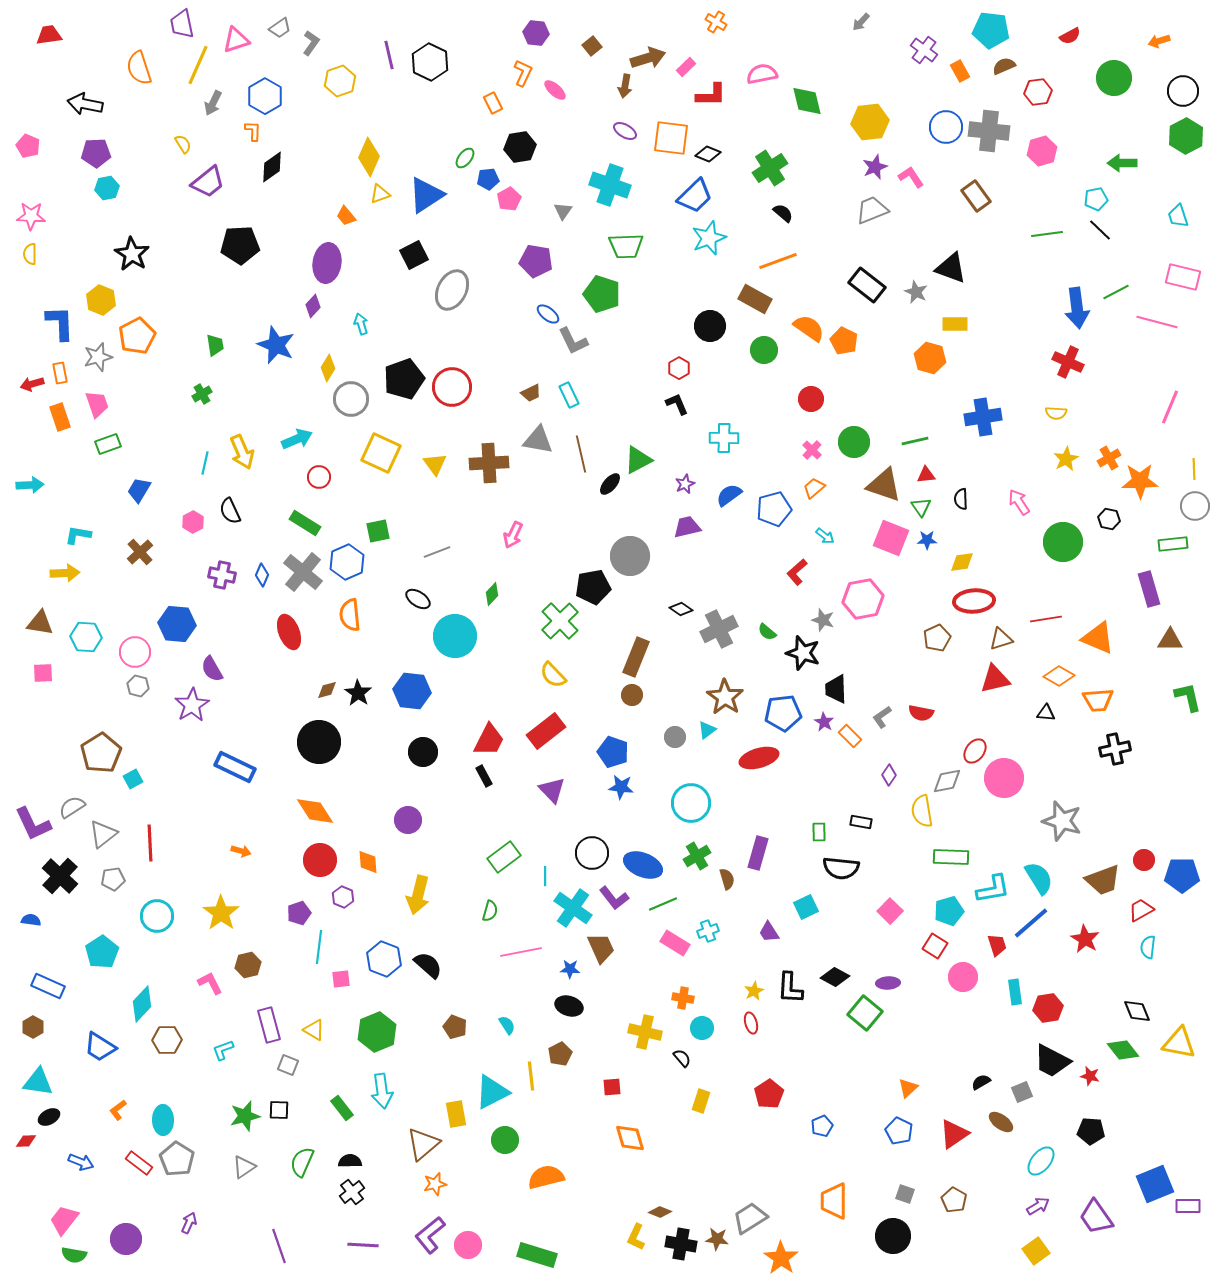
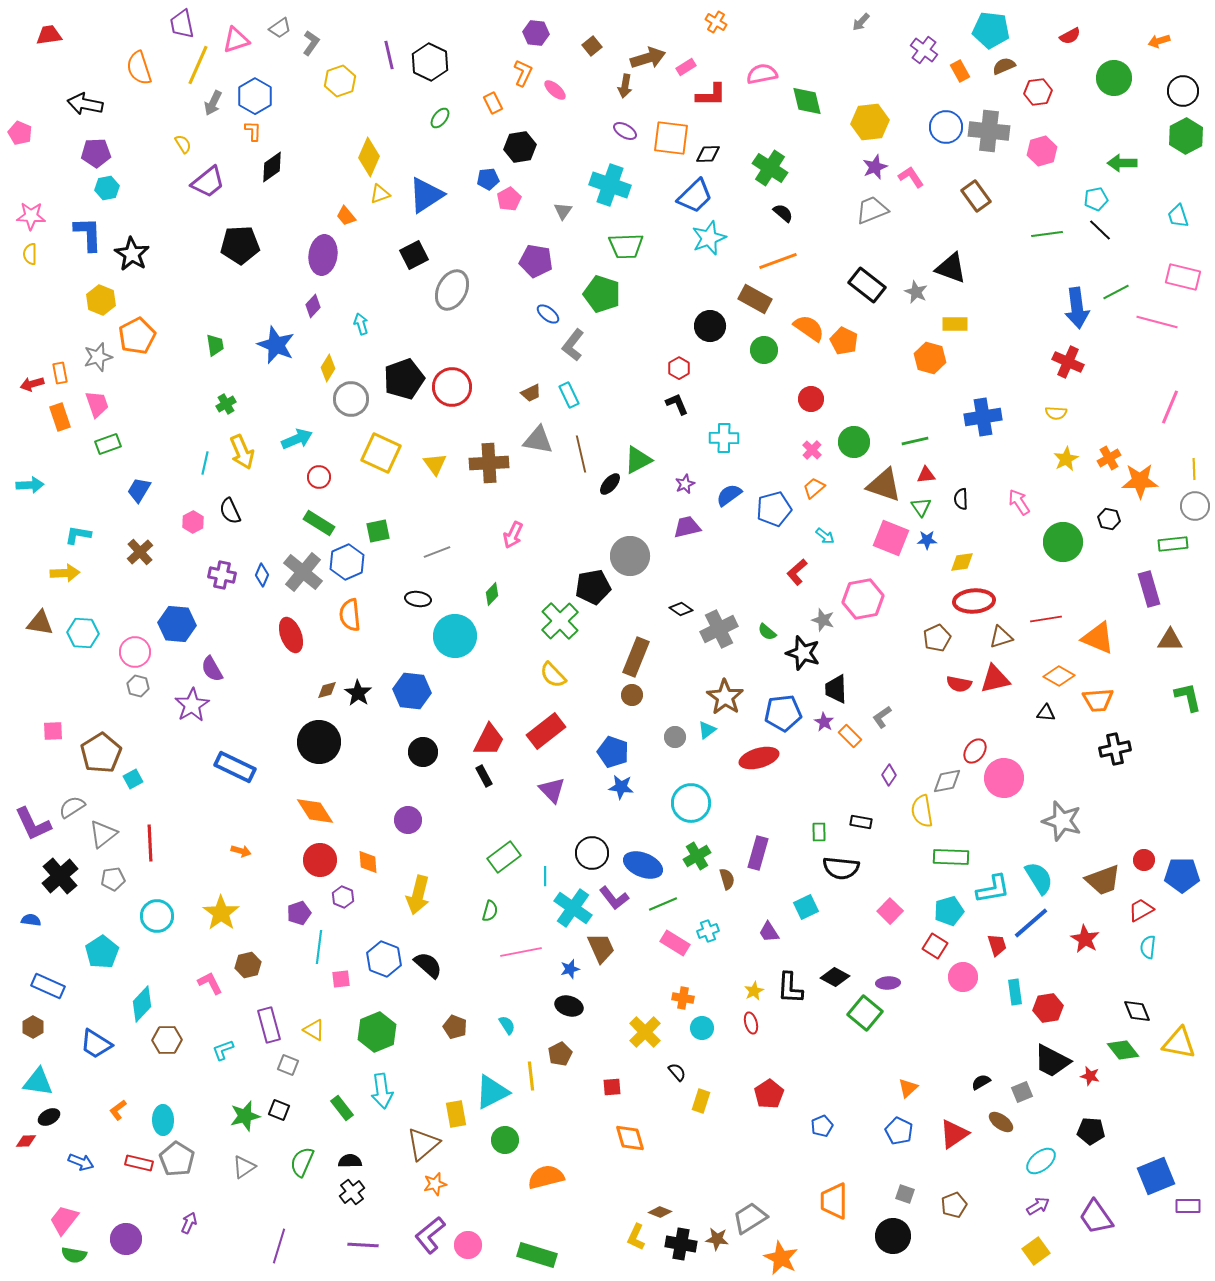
pink rectangle at (686, 67): rotated 12 degrees clockwise
blue hexagon at (265, 96): moved 10 px left
pink pentagon at (28, 146): moved 8 px left, 13 px up
black diamond at (708, 154): rotated 25 degrees counterclockwise
green ellipse at (465, 158): moved 25 px left, 40 px up
green cross at (770, 168): rotated 24 degrees counterclockwise
purple ellipse at (327, 263): moved 4 px left, 8 px up
blue L-shape at (60, 323): moved 28 px right, 89 px up
gray L-shape at (573, 341): moved 4 px down; rotated 64 degrees clockwise
green cross at (202, 394): moved 24 px right, 10 px down
green rectangle at (305, 523): moved 14 px right
black ellipse at (418, 599): rotated 25 degrees counterclockwise
red ellipse at (289, 632): moved 2 px right, 3 px down
cyan hexagon at (86, 637): moved 3 px left, 4 px up
brown triangle at (1001, 639): moved 2 px up
pink square at (43, 673): moved 10 px right, 58 px down
red semicircle at (921, 713): moved 38 px right, 29 px up
black cross at (60, 876): rotated 6 degrees clockwise
blue star at (570, 969): rotated 18 degrees counterclockwise
yellow cross at (645, 1032): rotated 32 degrees clockwise
blue trapezoid at (100, 1047): moved 4 px left, 3 px up
black semicircle at (682, 1058): moved 5 px left, 14 px down
black square at (279, 1110): rotated 20 degrees clockwise
cyan ellipse at (1041, 1161): rotated 12 degrees clockwise
red rectangle at (139, 1163): rotated 24 degrees counterclockwise
blue square at (1155, 1184): moved 1 px right, 8 px up
brown pentagon at (954, 1200): moved 5 px down; rotated 20 degrees clockwise
purple line at (279, 1246): rotated 36 degrees clockwise
orange star at (781, 1258): rotated 8 degrees counterclockwise
